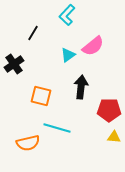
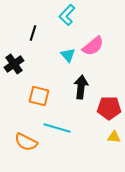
black line: rotated 14 degrees counterclockwise
cyan triangle: rotated 35 degrees counterclockwise
orange square: moved 2 px left
red pentagon: moved 2 px up
orange semicircle: moved 2 px left, 1 px up; rotated 40 degrees clockwise
